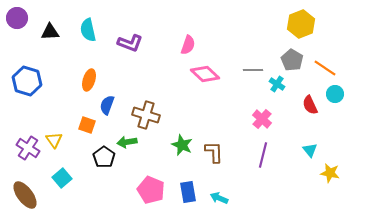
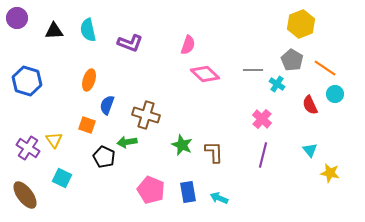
black triangle: moved 4 px right, 1 px up
black pentagon: rotated 10 degrees counterclockwise
cyan square: rotated 24 degrees counterclockwise
